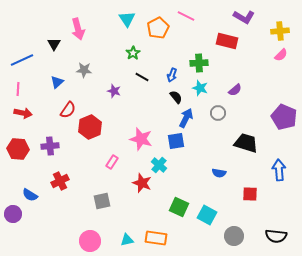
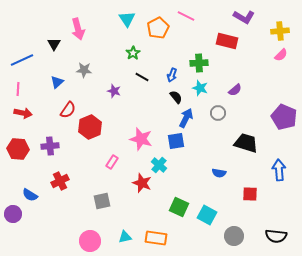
cyan triangle at (127, 240): moved 2 px left, 3 px up
